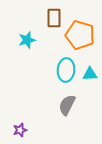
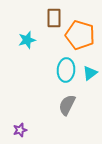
cyan triangle: moved 1 px up; rotated 35 degrees counterclockwise
